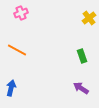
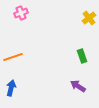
orange line: moved 4 px left, 7 px down; rotated 48 degrees counterclockwise
purple arrow: moved 3 px left, 2 px up
